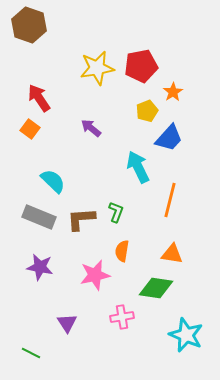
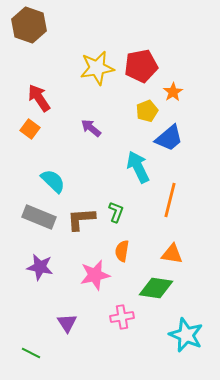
blue trapezoid: rotated 8 degrees clockwise
